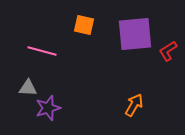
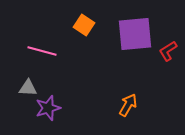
orange square: rotated 20 degrees clockwise
orange arrow: moved 6 px left
